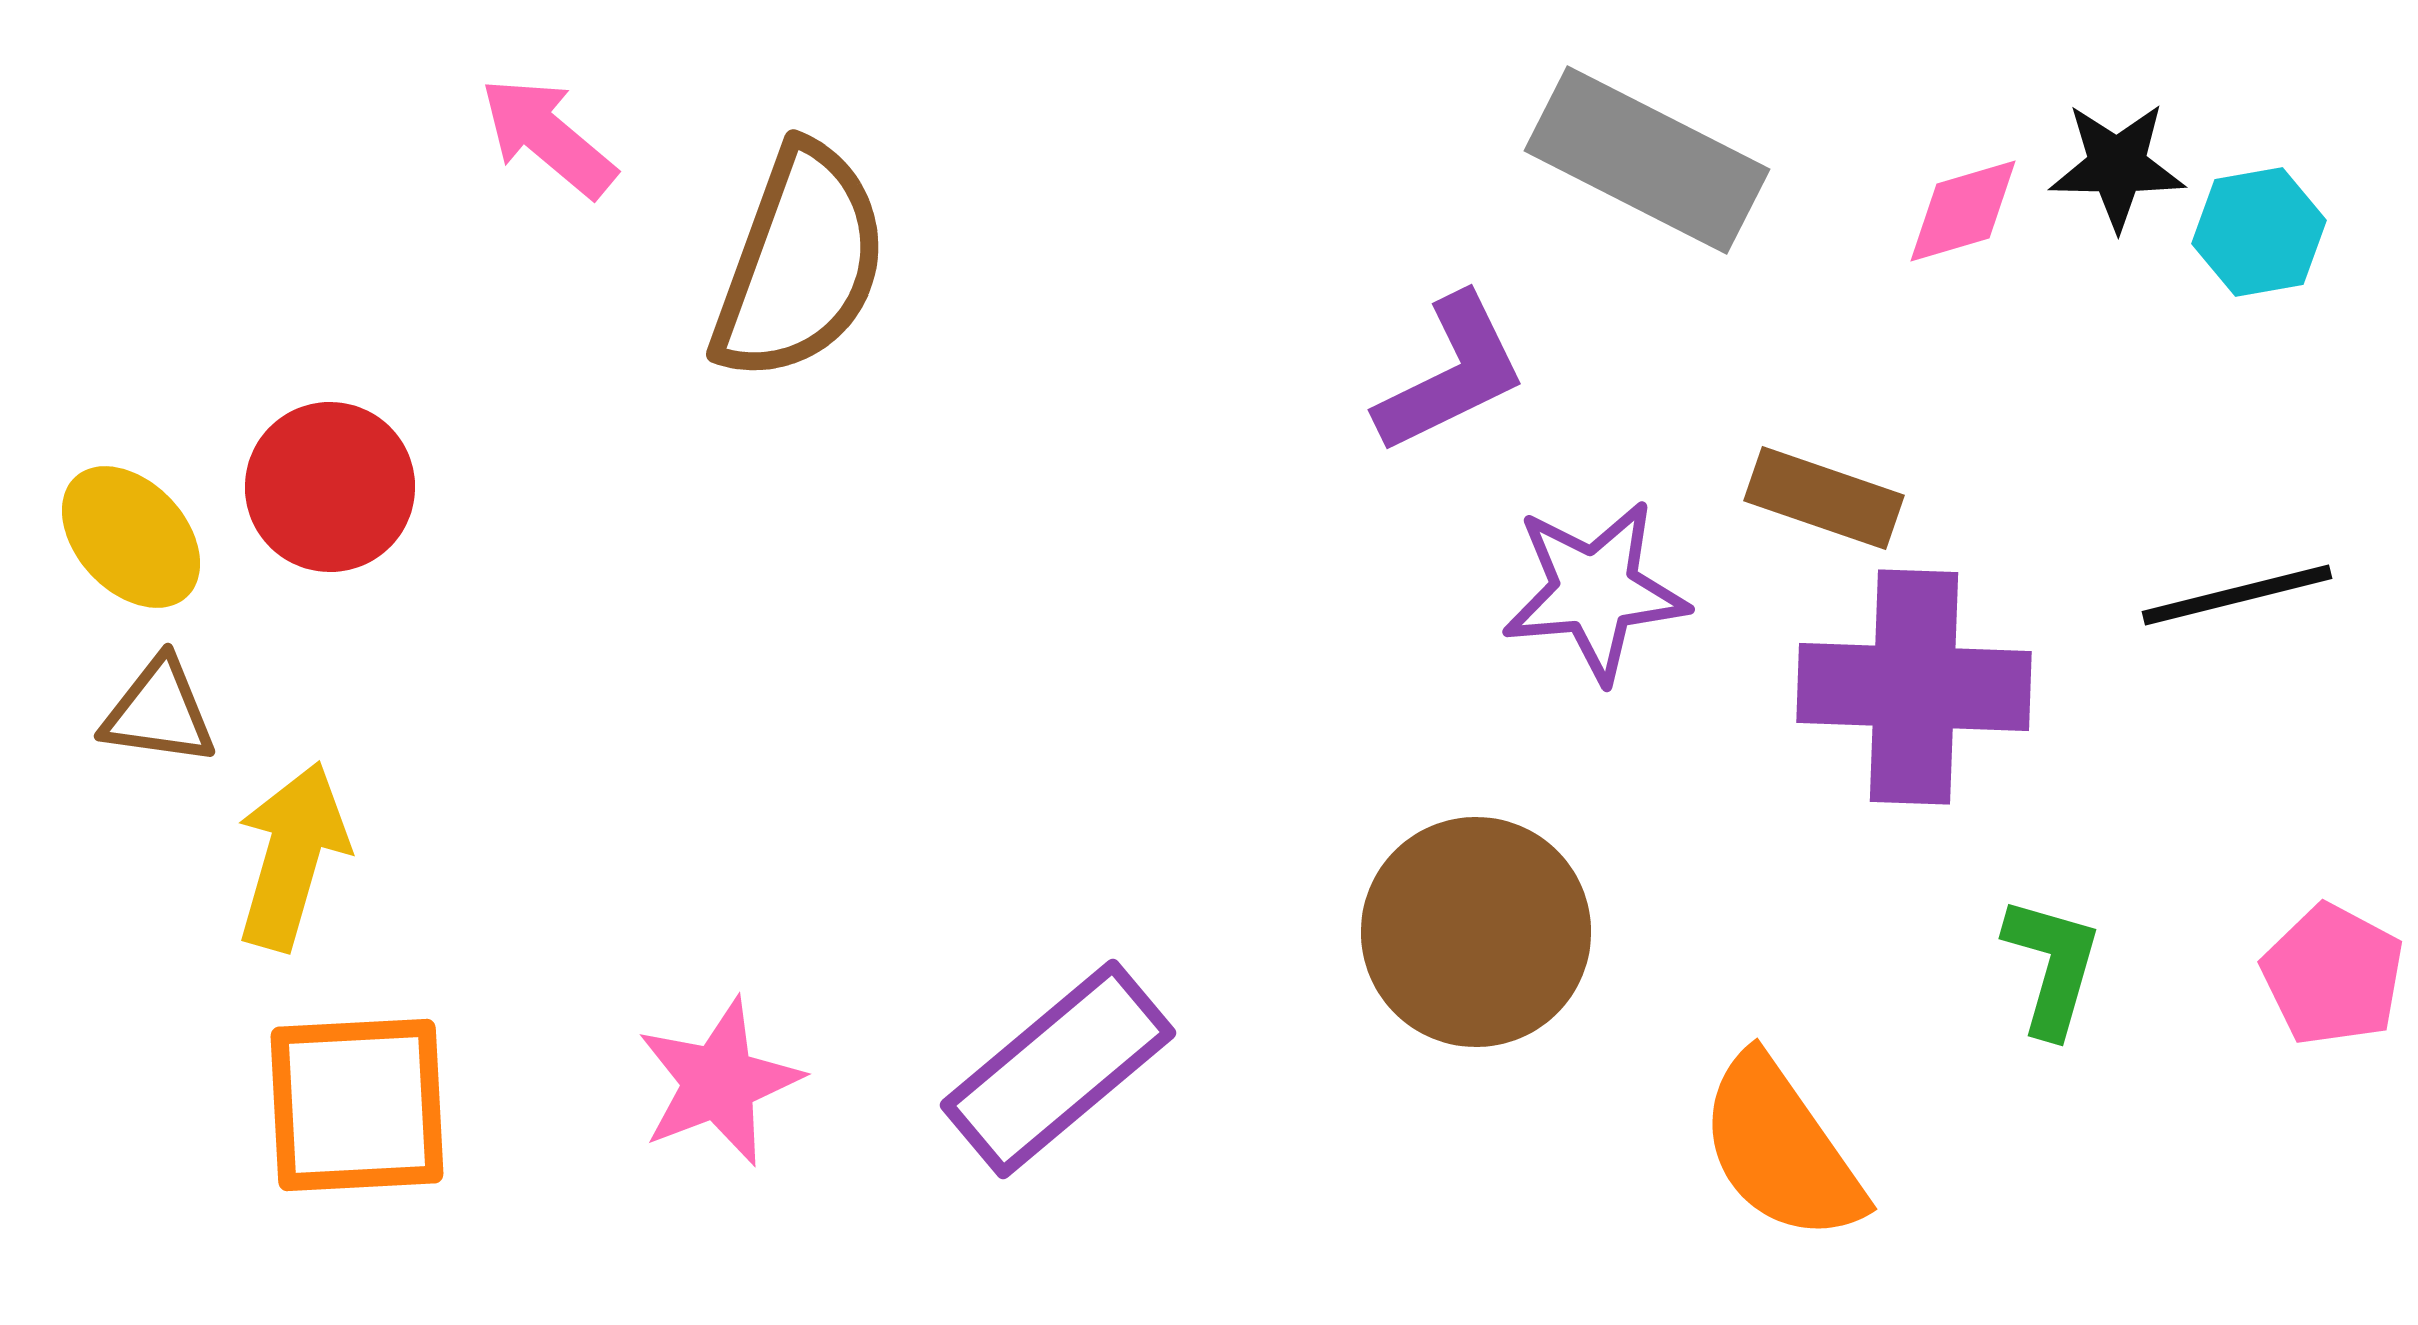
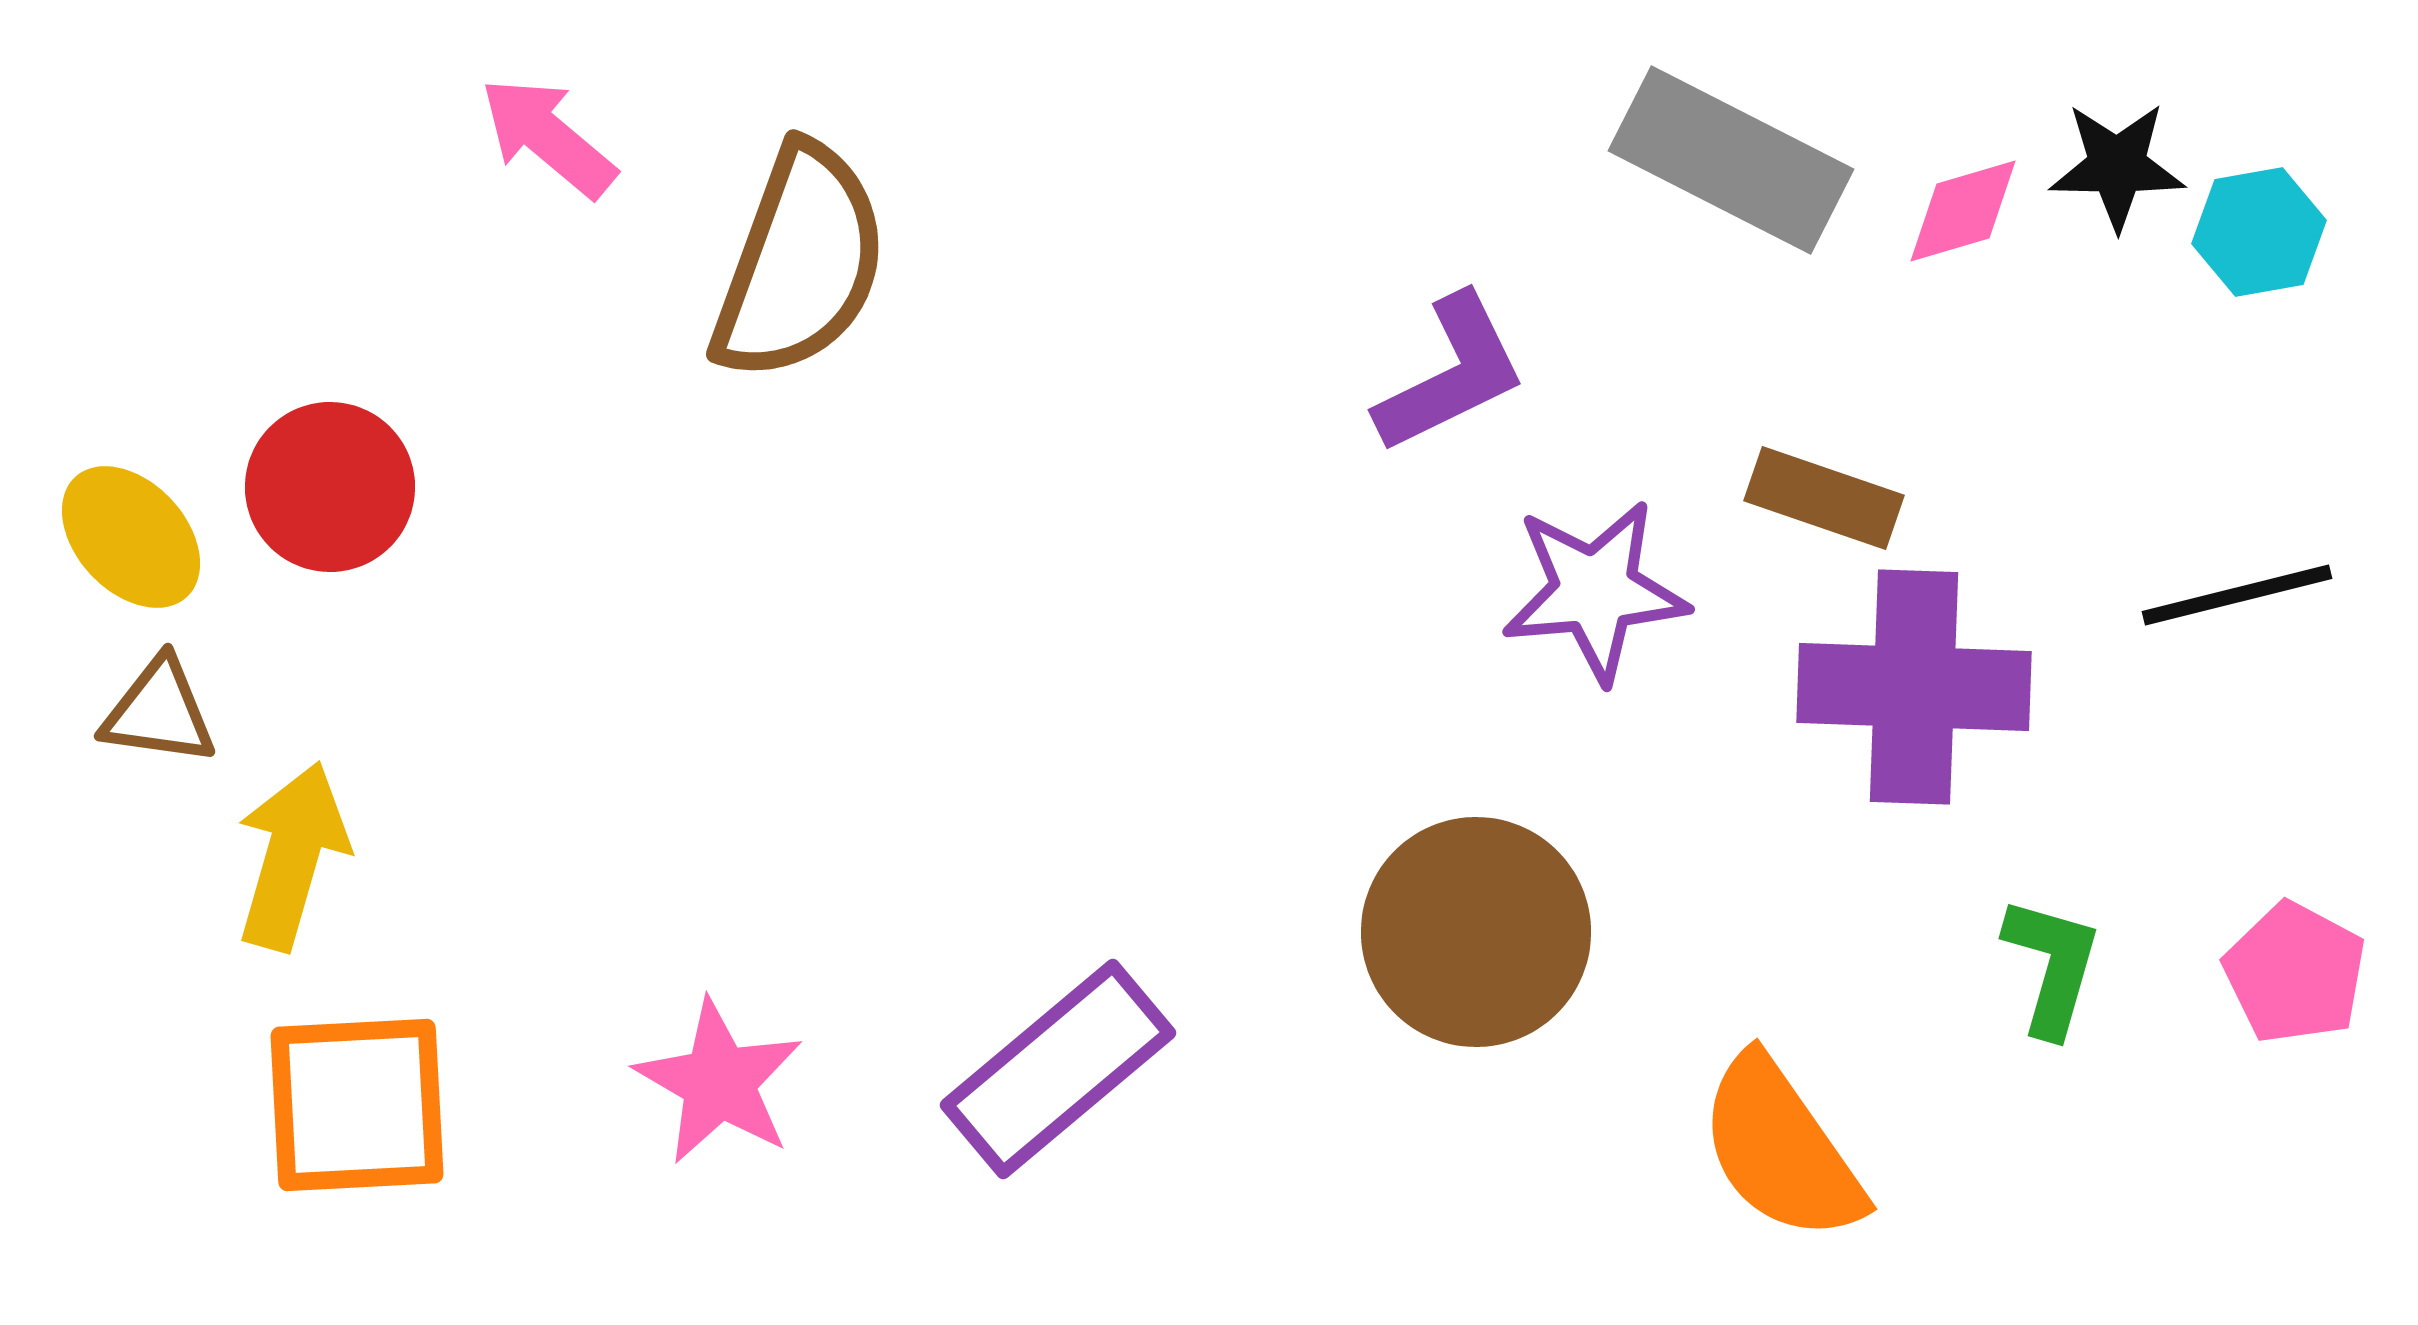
gray rectangle: moved 84 px right
pink pentagon: moved 38 px left, 2 px up
pink star: rotated 21 degrees counterclockwise
